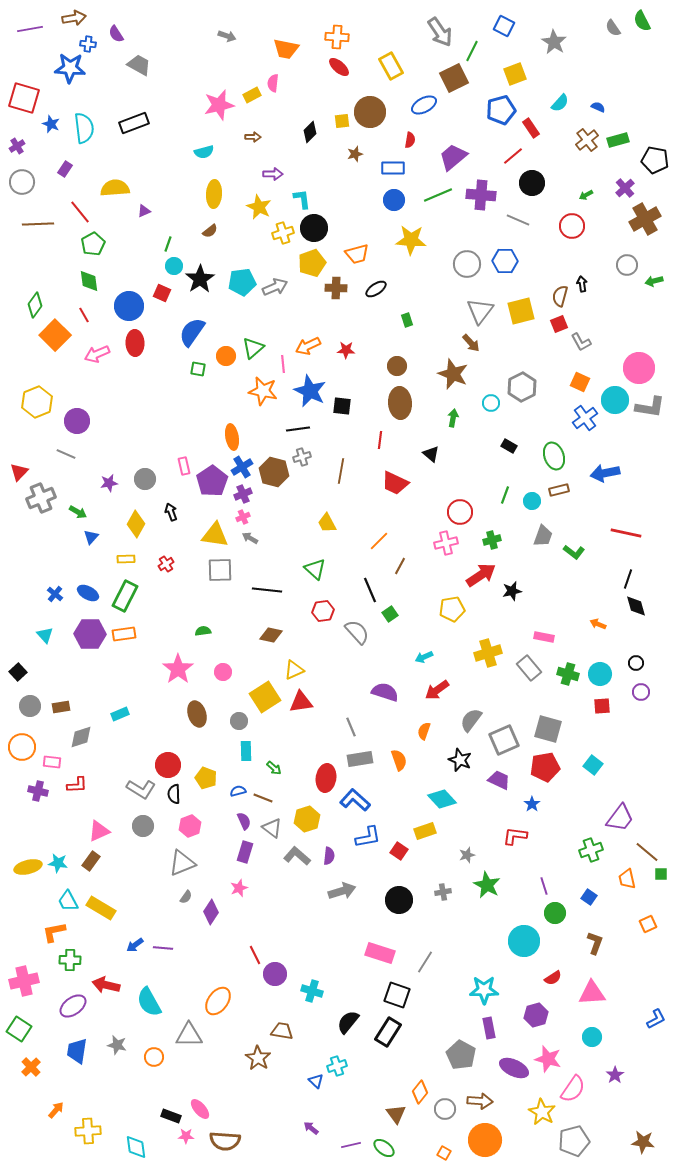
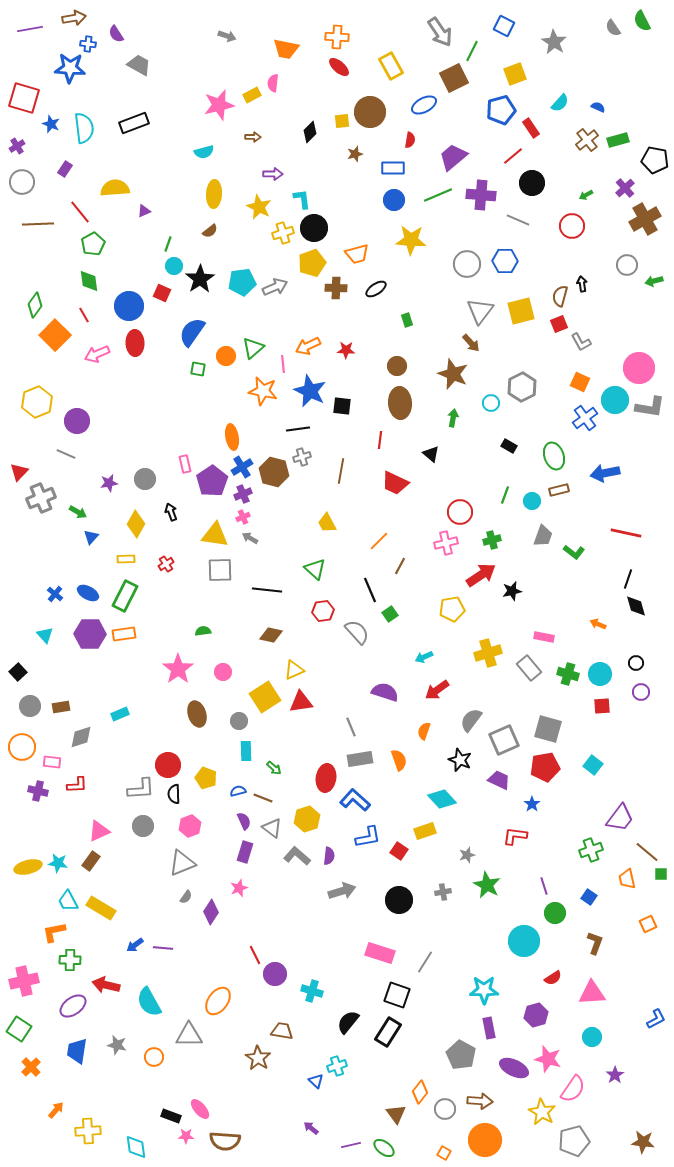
pink rectangle at (184, 466): moved 1 px right, 2 px up
gray L-shape at (141, 789): rotated 36 degrees counterclockwise
